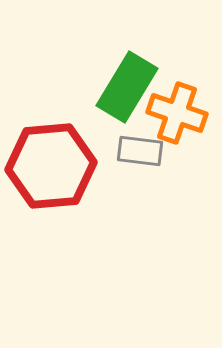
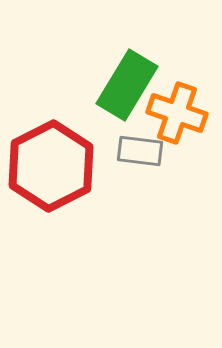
green rectangle: moved 2 px up
red hexagon: rotated 22 degrees counterclockwise
